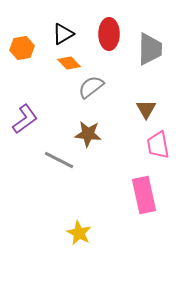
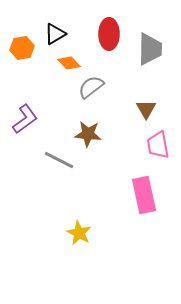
black triangle: moved 8 px left
